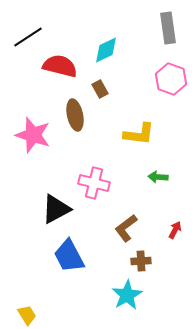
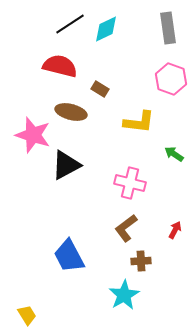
black line: moved 42 px right, 13 px up
cyan diamond: moved 21 px up
brown rectangle: rotated 30 degrees counterclockwise
brown ellipse: moved 4 px left, 3 px up; rotated 64 degrees counterclockwise
yellow L-shape: moved 12 px up
green arrow: moved 16 px right, 23 px up; rotated 30 degrees clockwise
pink cross: moved 36 px right
black triangle: moved 10 px right, 44 px up
cyan star: moved 3 px left
